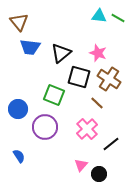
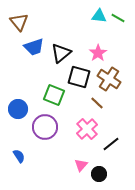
blue trapezoid: moved 4 px right; rotated 25 degrees counterclockwise
pink star: rotated 18 degrees clockwise
